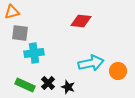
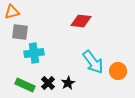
gray square: moved 1 px up
cyan arrow: moved 2 px right, 1 px up; rotated 65 degrees clockwise
black star: moved 4 px up; rotated 24 degrees clockwise
